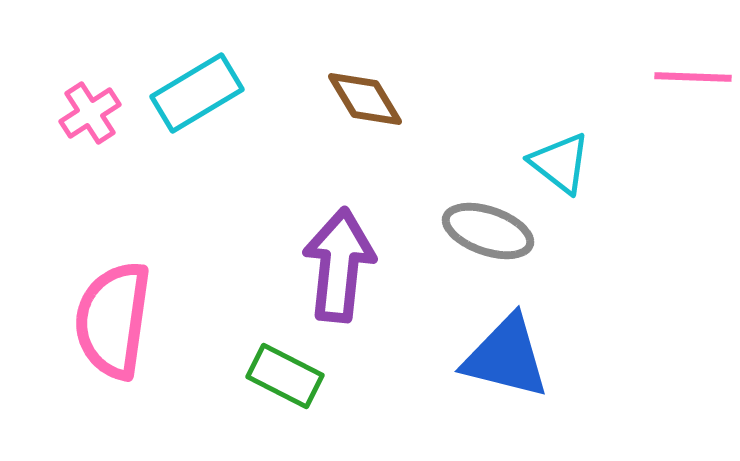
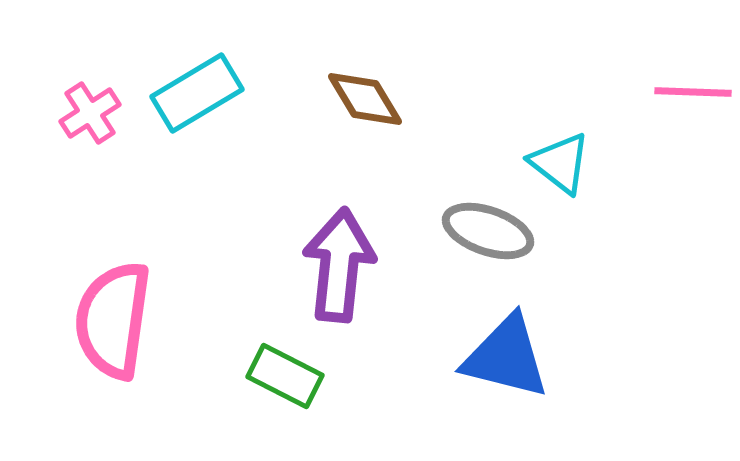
pink line: moved 15 px down
